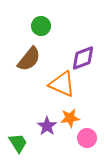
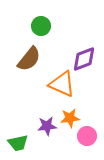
purple diamond: moved 1 px right, 1 px down
purple star: rotated 30 degrees clockwise
pink circle: moved 2 px up
green trapezoid: rotated 110 degrees clockwise
